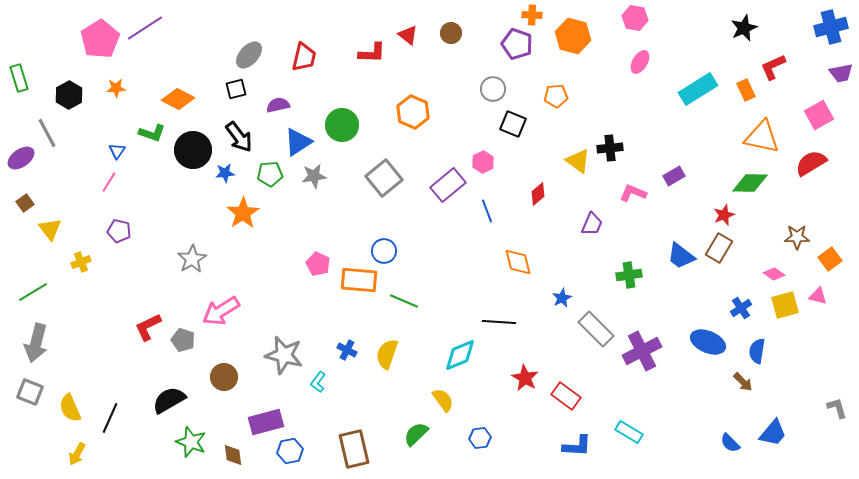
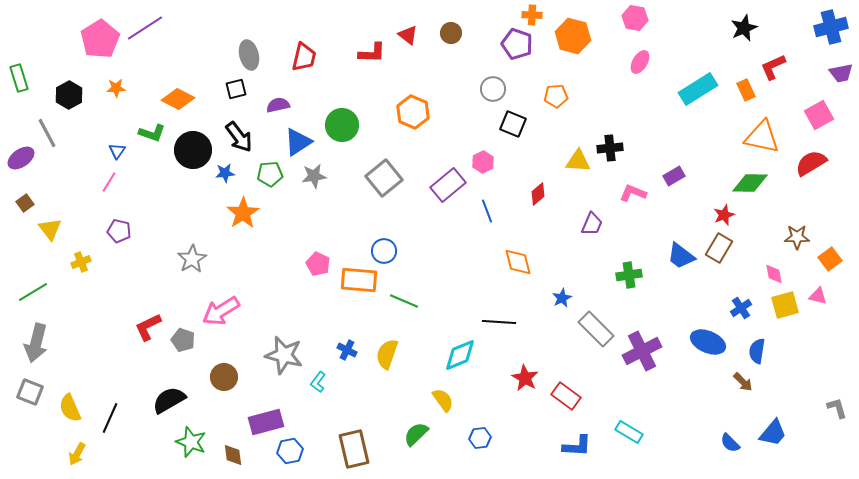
gray ellipse at (249, 55): rotated 56 degrees counterclockwise
yellow triangle at (578, 161): rotated 32 degrees counterclockwise
pink diamond at (774, 274): rotated 45 degrees clockwise
